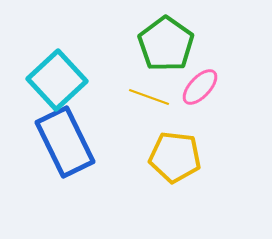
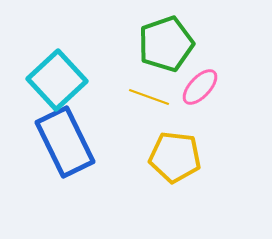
green pentagon: rotated 18 degrees clockwise
